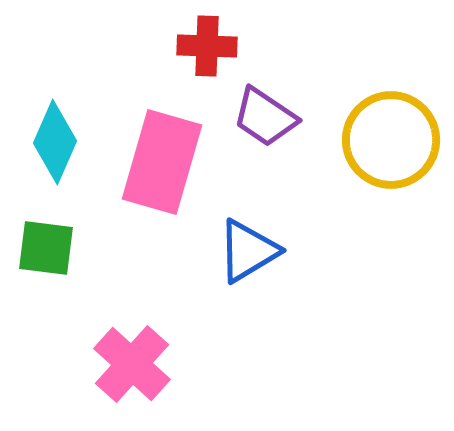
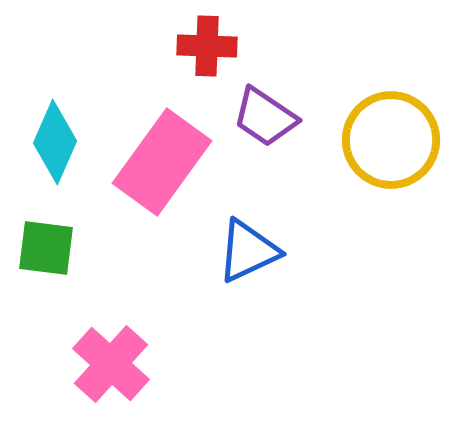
pink rectangle: rotated 20 degrees clockwise
blue triangle: rotated 6 degrees clockwise
pink cross: moved 21 px left
